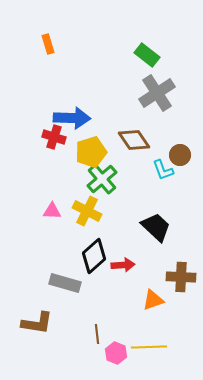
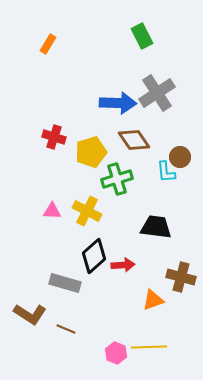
orange rectangle: rotated 48 degrees clockwise
green rectangle: moved 5 px left, 19 px up; rotated 25 degrees clockwise
blue arrow: moved 46 px right, 15 px up
brown circle: moved 2 px down
cyan L-shape: moved 3 px right, 2 px down; rotated 15 degrees clockwise
green cross: moved 15 px right; rotated 24 degrees clockwise
black trapezoid: rotated 36 degrees counterclockwise
brown cross: rotated 12 degrees clockwise
brown L-shape: moved 7 px left, 9 px up; rotated 24 degrees clockwise
brown line: moved 31 px left, 5 px up; rotated 60 degrees counterclockwise
